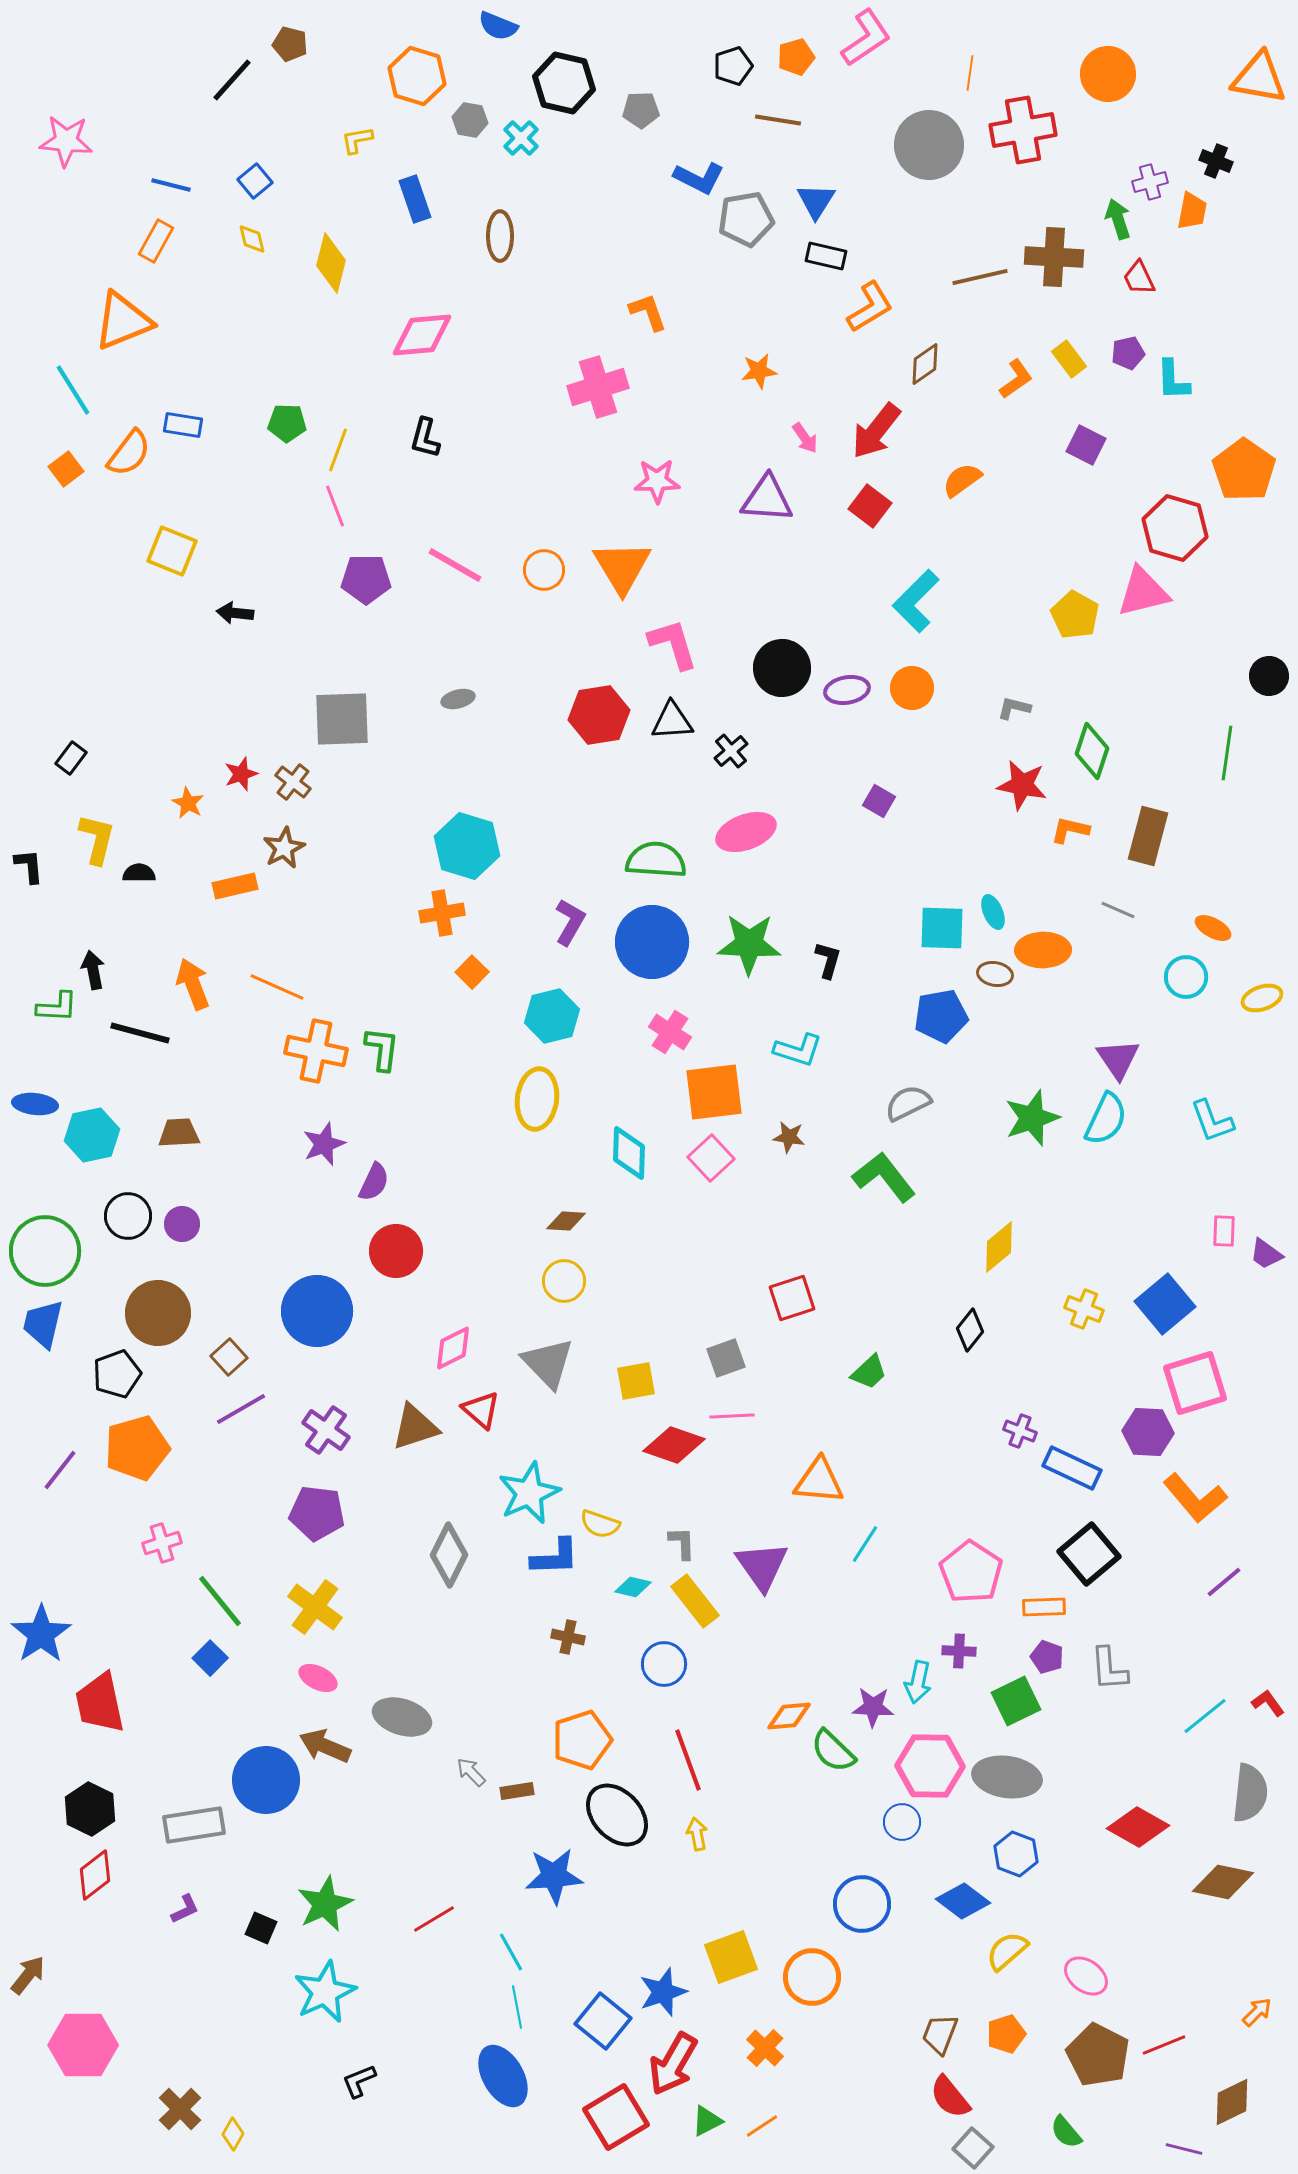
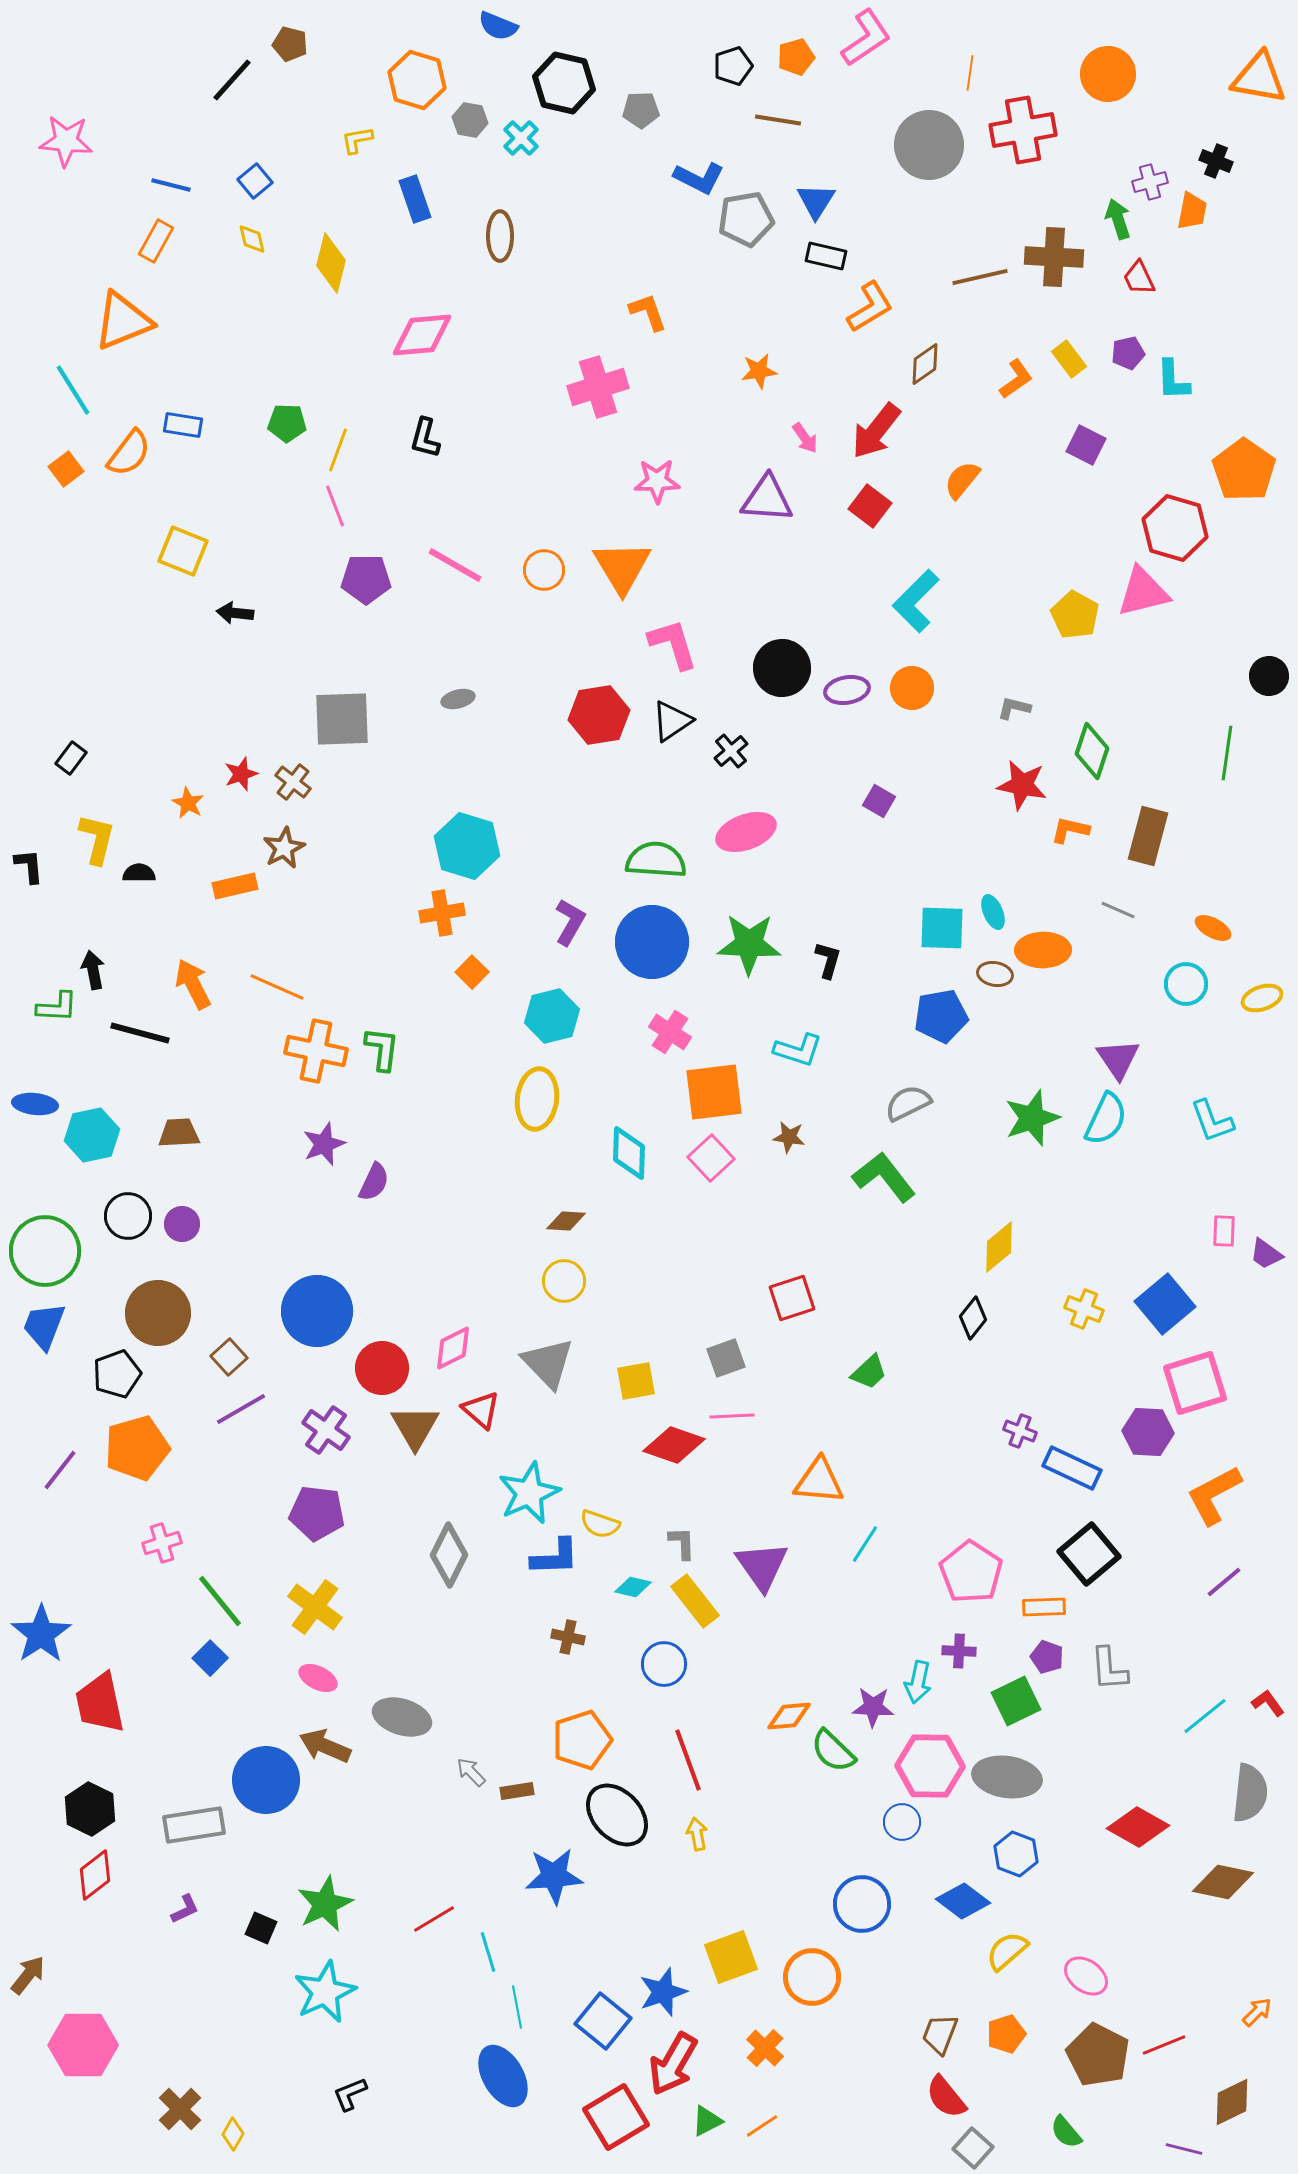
orange hexagon at (417, 76): moved 4 px down
orange semicircle at (962, 480): rotated 15 degrees counterclockwise
yellow square at (172, 551): moved 11 px right
black triangle at (672, 721): rotated 30 degrees counterclockwise
cyan circle at (1186, 977): moved 7 px down
orange arrow at (193, 984): rotated 6 degrees counterclockwise
red circle at (396, 1251): moved 14 px left, 117 px down
blue trapezoid at (43, 1324): moved 1 px right, 2 px down; rotated 8 degrees clockwise
black diamond at (970, 1330): moved 3 px right, 12 px up
brown triangle at (415, 1427): rotated 42 degrees counterclockwise
orange L-shape at (1195, 1498): moved 19 px right, 3 px up; rotated 102 degrees clockwise
cyan line at (511, 1952): moved 23 px left; rotated 12 degrees clockwise
black L-shape at (359, 2081): moved 9 px left, 13 px down
red semicircle at (950, 2097): moved 4 px left
